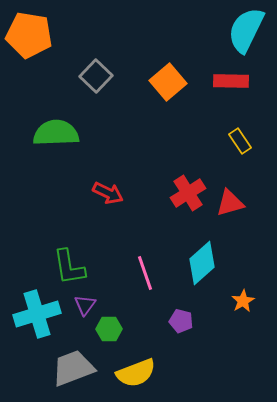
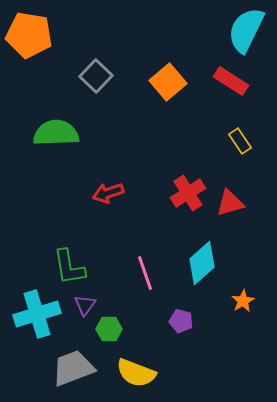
red rectangle: rotated 32 degrees clockwise
red arrow: rotated 136 degrees clockwise
yellow semicircle: rotated 42 degrees clockwise
